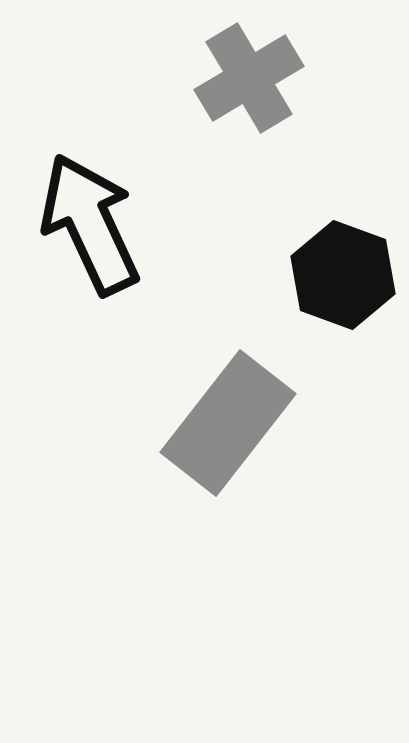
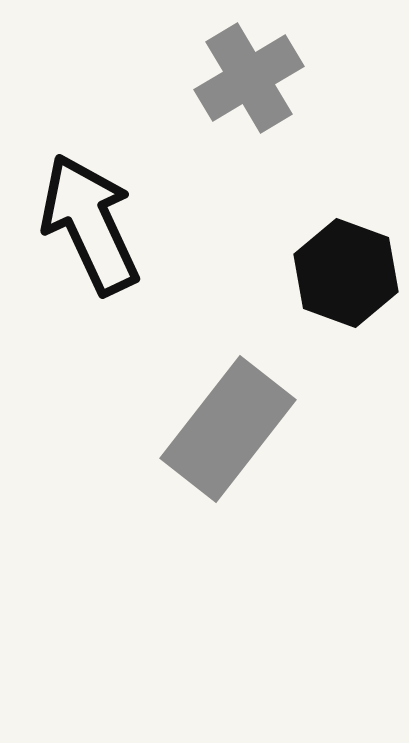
black hexagon: moved 3 px right, 2 px up
gray rectangle: moved 6 px down
